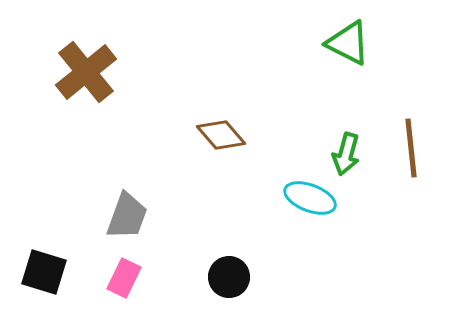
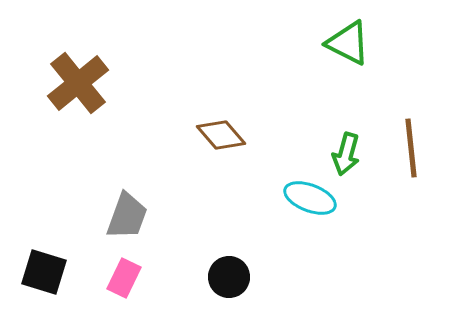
brown cross: moved 8 px left, 11 px down
